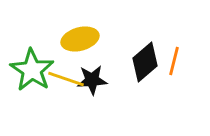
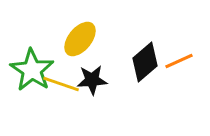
yellow ellipse: rotated 36 degrees counterclockwise
orange line: moved 5 px right; rotated 52 degrees clockwise
yellow line: moved 5 px left, 5 px down
